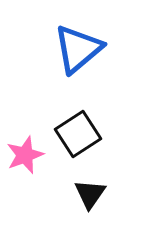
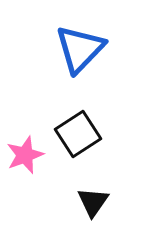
blue triangle: moved 2 px right; rotated 6 degrees counterclockwise
black triangle: moved 3 px right, 8 px down
